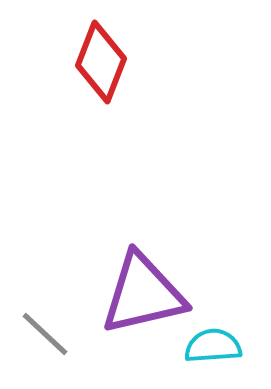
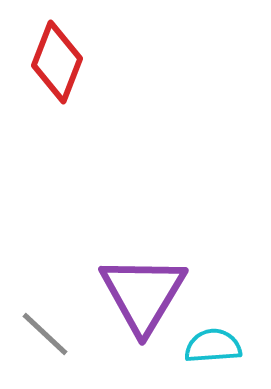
red diamond: moved 44 px left
purple triangle: rotated 46 degrees counterclockwise
